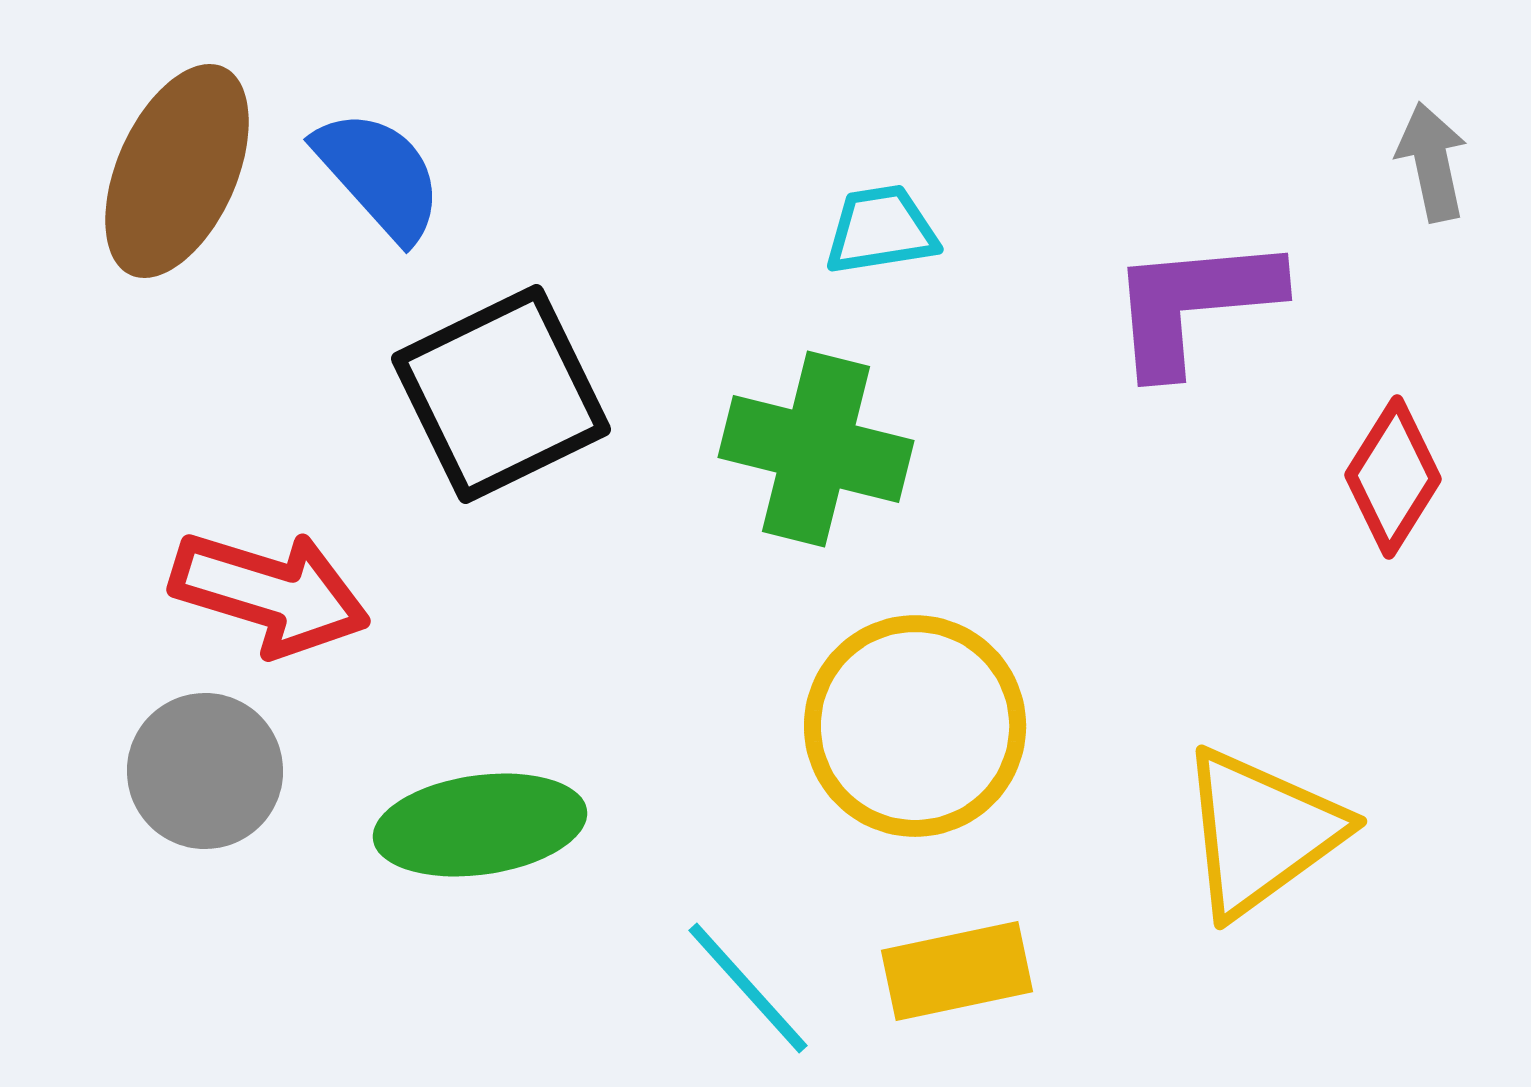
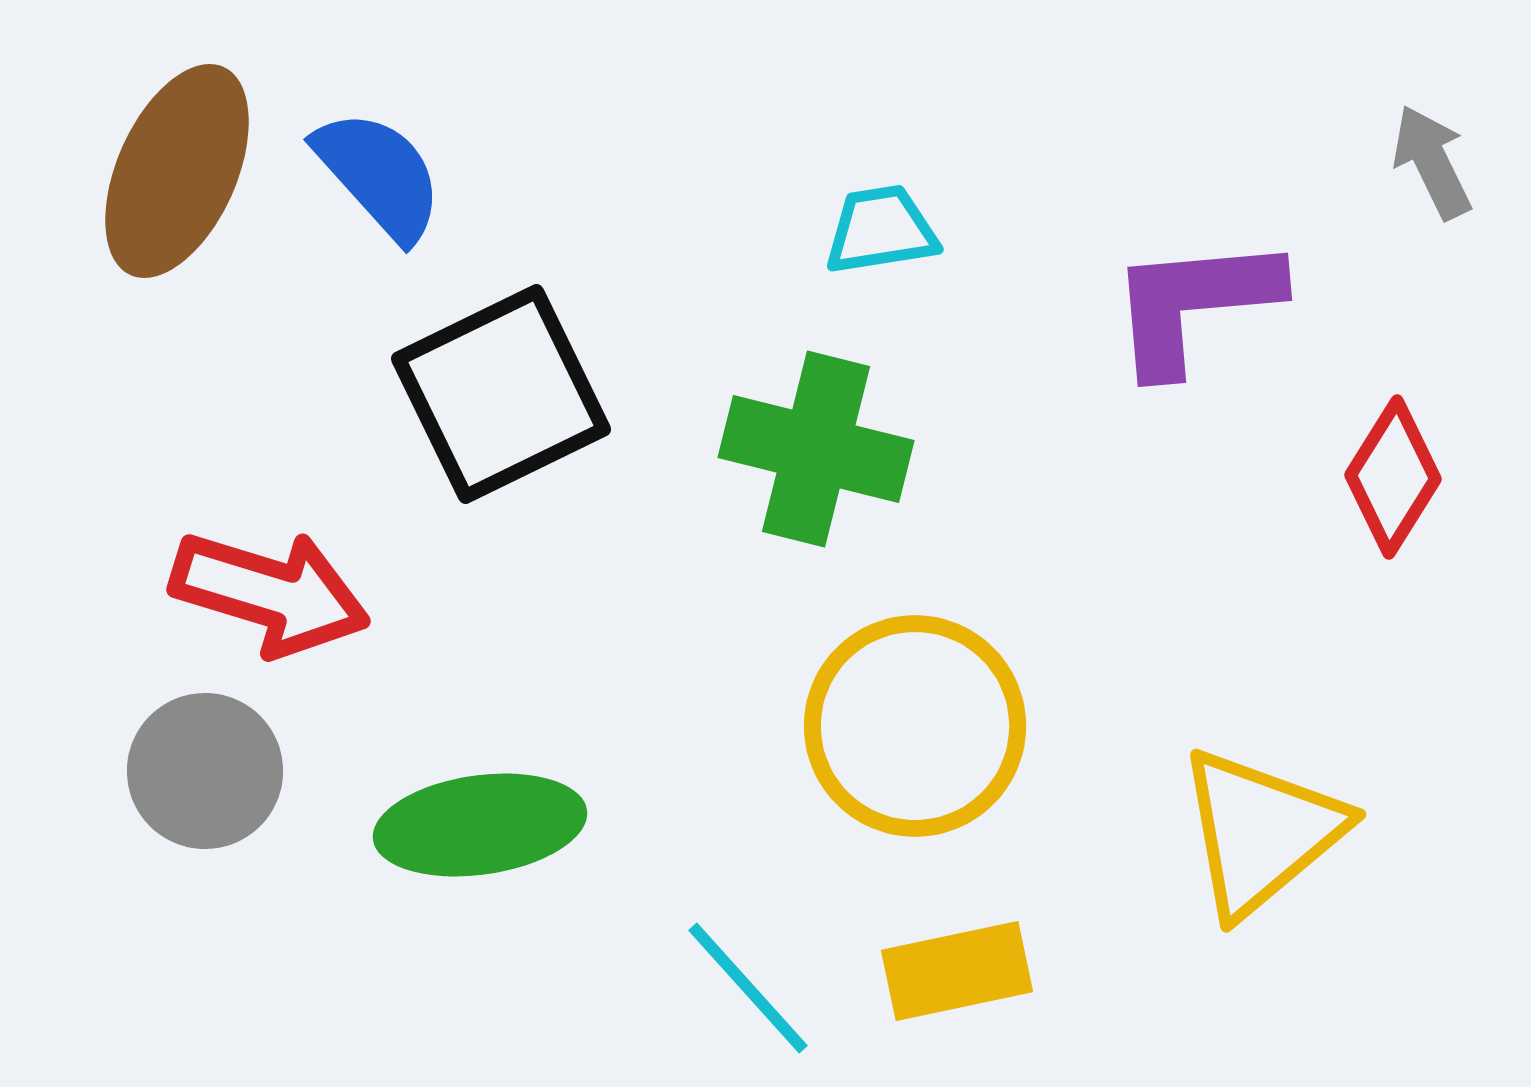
gray arrow: rotated 14 degrees counterclockwise
yellow triangle: rotated 4 degrees counterclockwise
